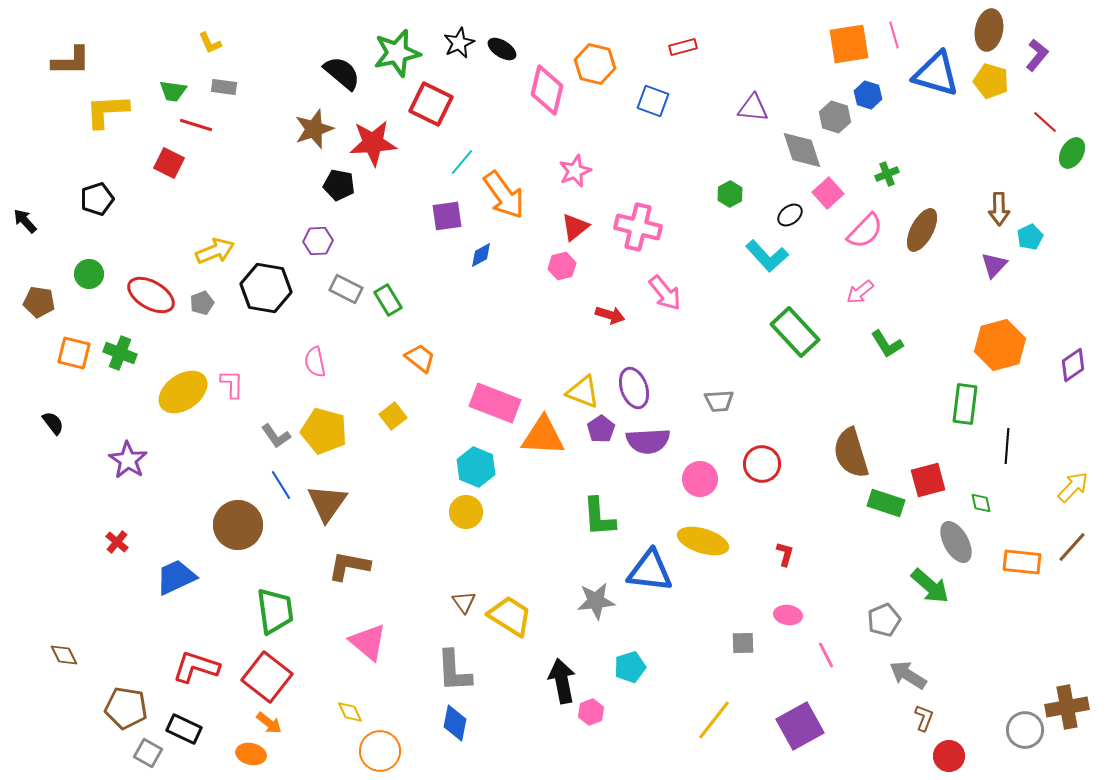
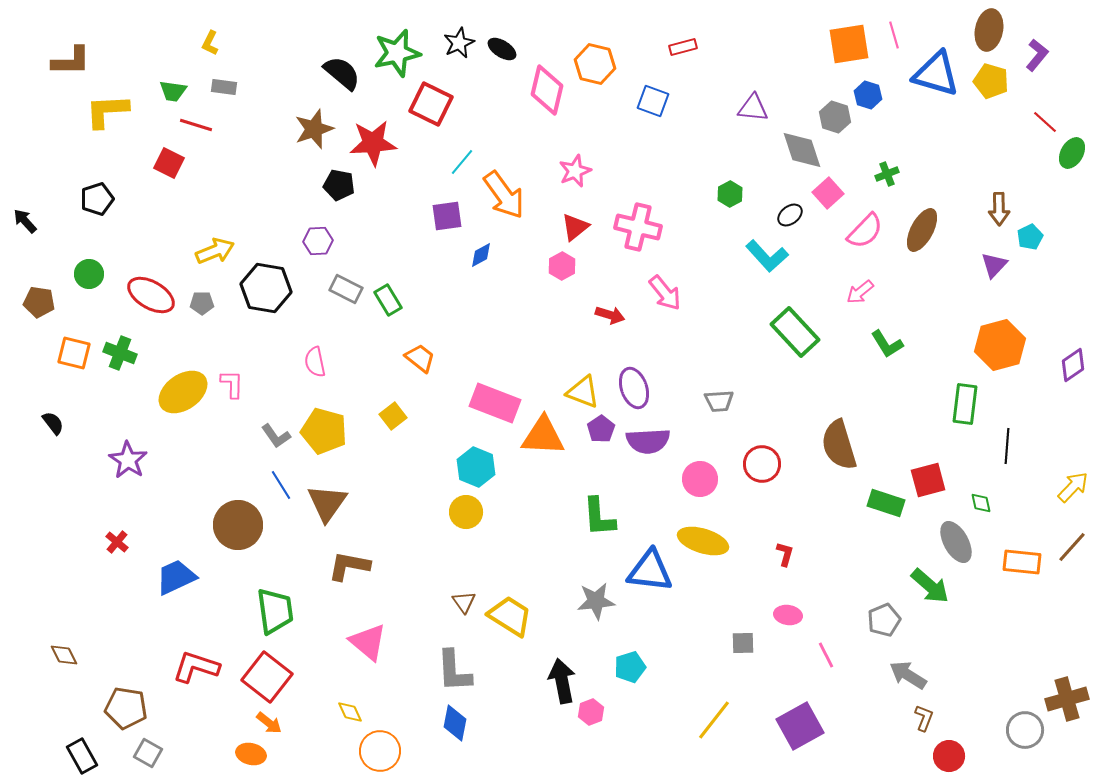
yellow L-shape at (210, 43): rotated 50 degrees clockwise
pink hexagon at (562, 266): rotated 16 degrees counterclockwise
gray pentagon at (202, 303): rotated 20 degrees clockwise
brown semicircle at (851, 453): moved 12 px left, 8 px up
brown cross at (1067, 707): moved 8 px up; rotated 6 degrees counterclockwise
black rectangle at (184, 729): moved 102 px left, 27 px down; rotated 36 degrees clockwise
